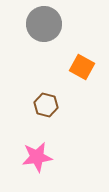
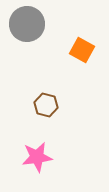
gray circle: moved 17 px left
orange square: moved 17 px up
